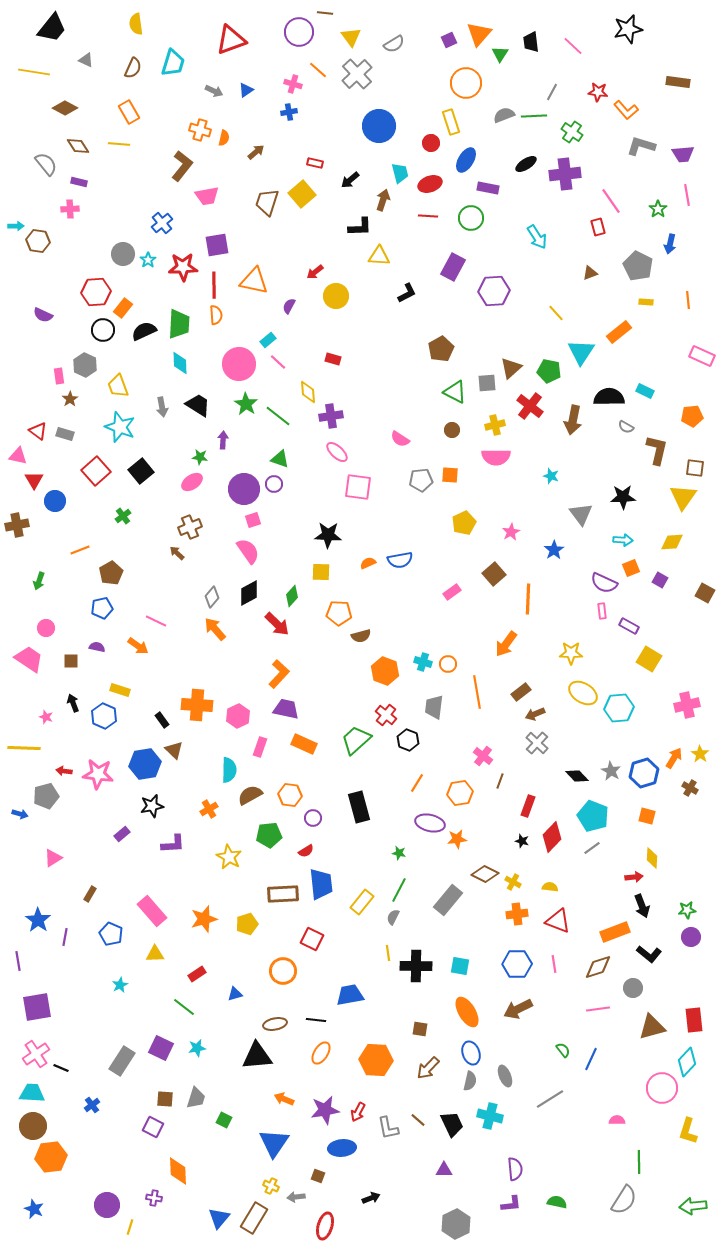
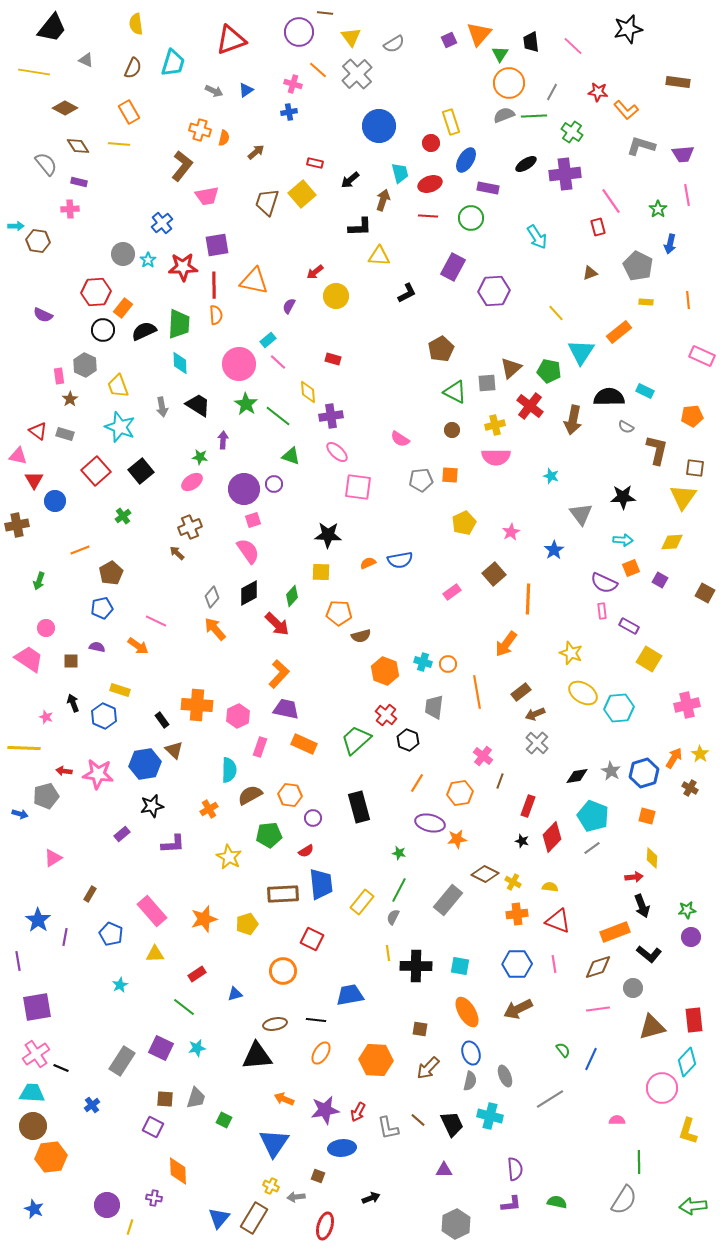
orange circle at (466, 83): moved 43 px right
green triangle at (280, 459): moved 11 px right, 3 px up
yellow star at (571, 653): rotated 20 degrees clockwise
black diamond at (577, 776): rotated 55 degrees counterclockwise
